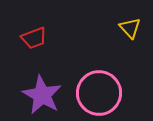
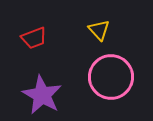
yellow triangle: moved 31 px left, 2 px down
pink circle: moved 12 px right, 16 px up
